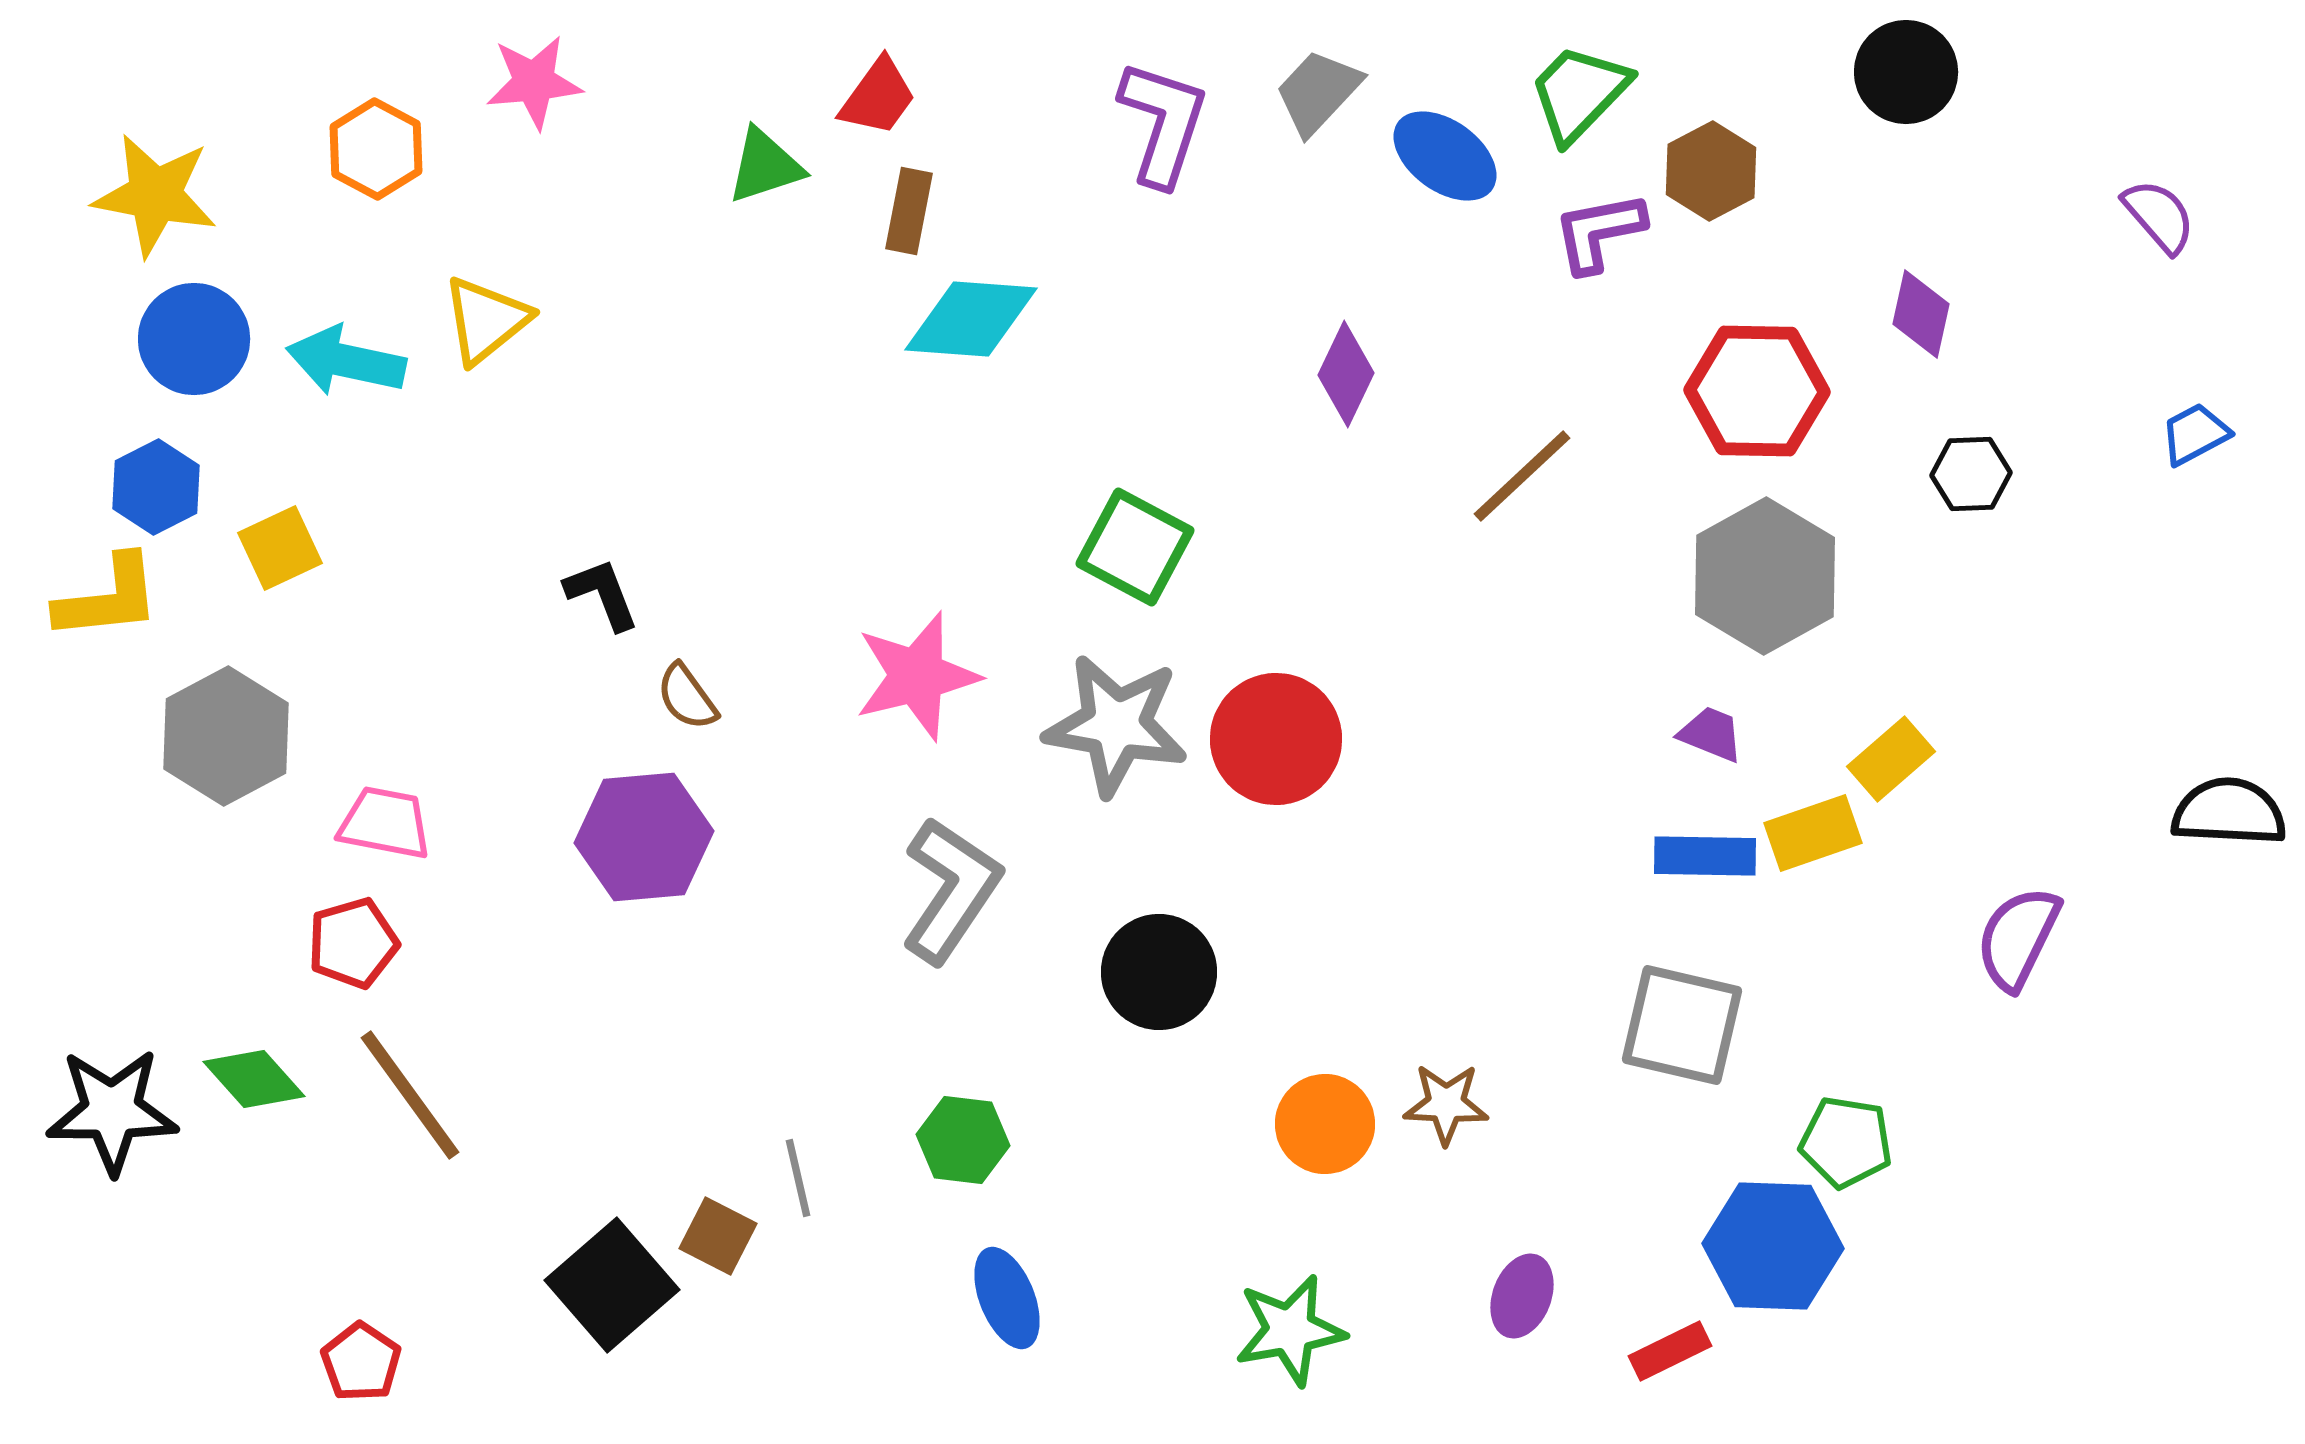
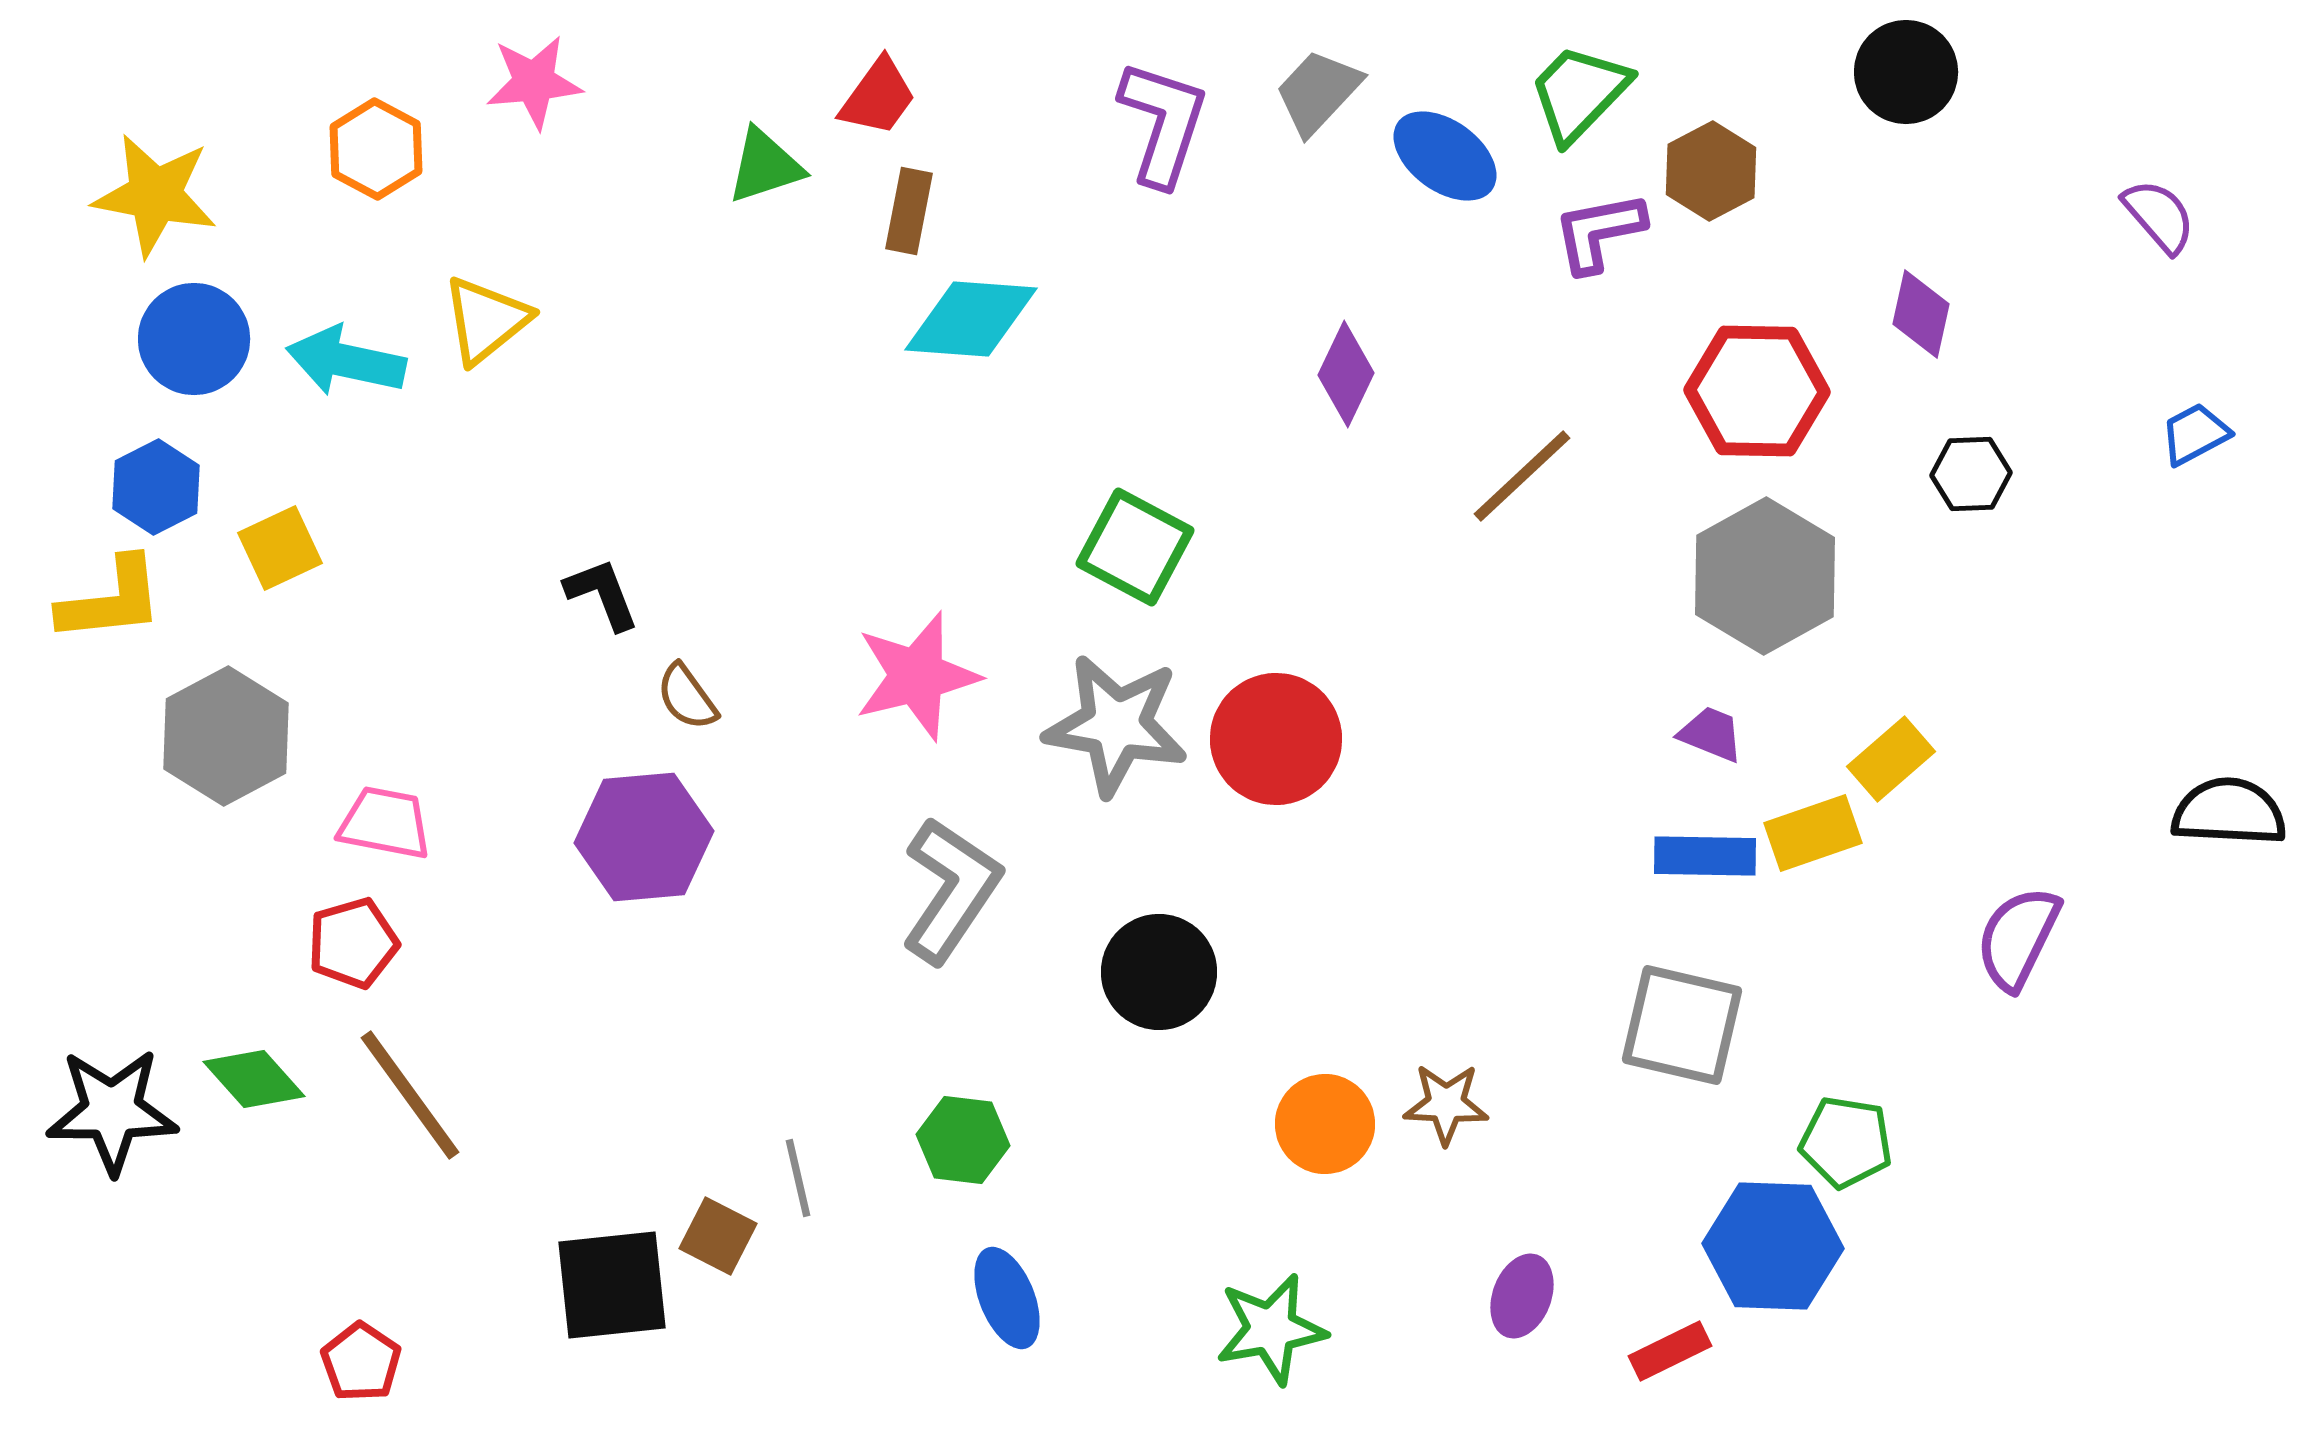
yellow L-shape at (108, 598): moved 3 px right, 2 px down
black square at (612, 1285): rotated 35 degrees clockwise
green star at (1290, 1330): moved 19 px left, 1 px up
